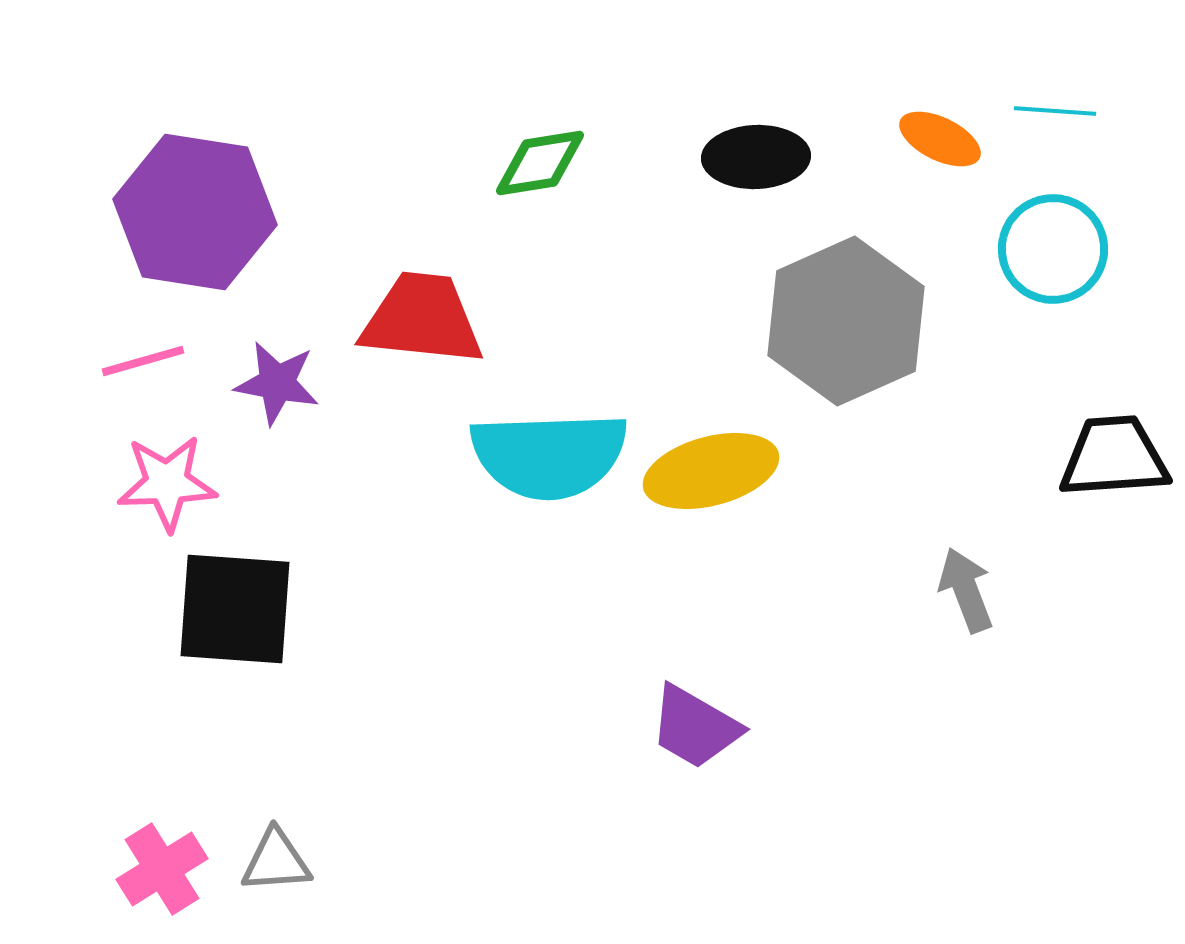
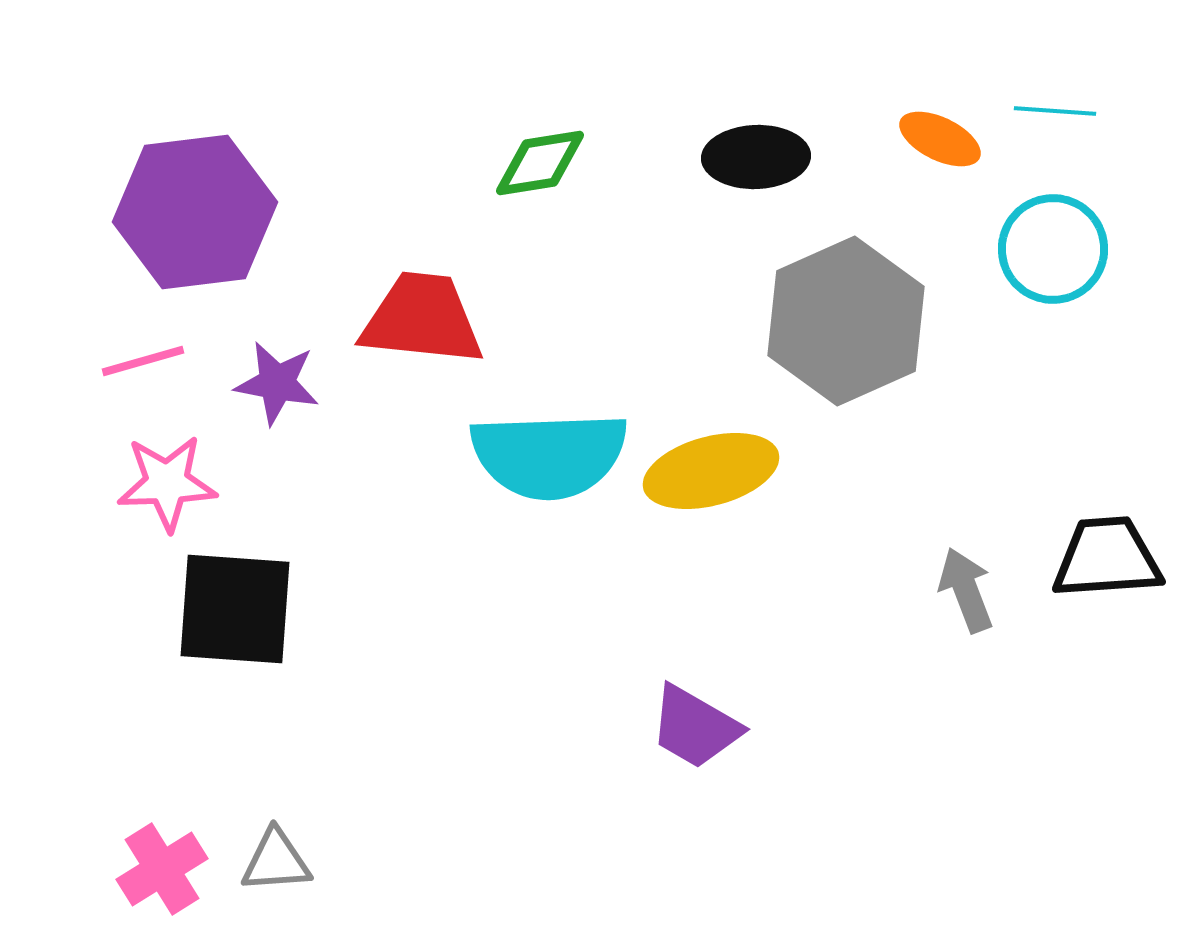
purple hexagon: rotated 16 degrees counterclockwise
black trapezoid: moved 7 px left, 101 px down
